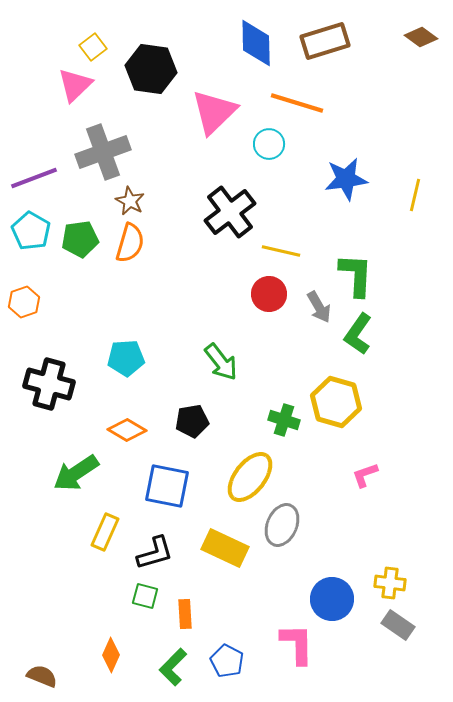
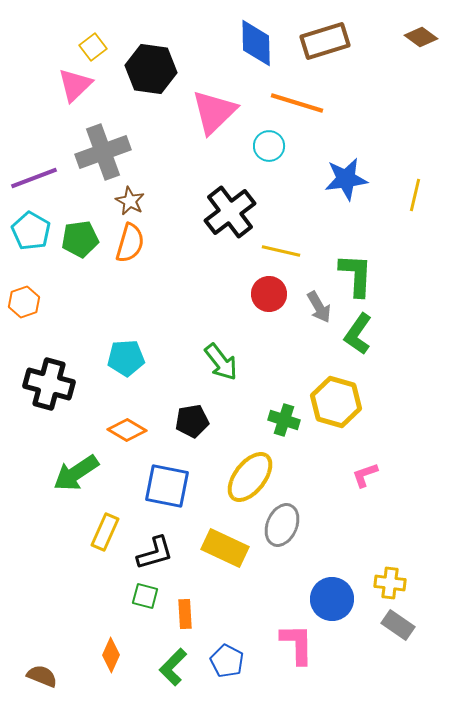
cyan circle at (269, 144): moved 2 px down
